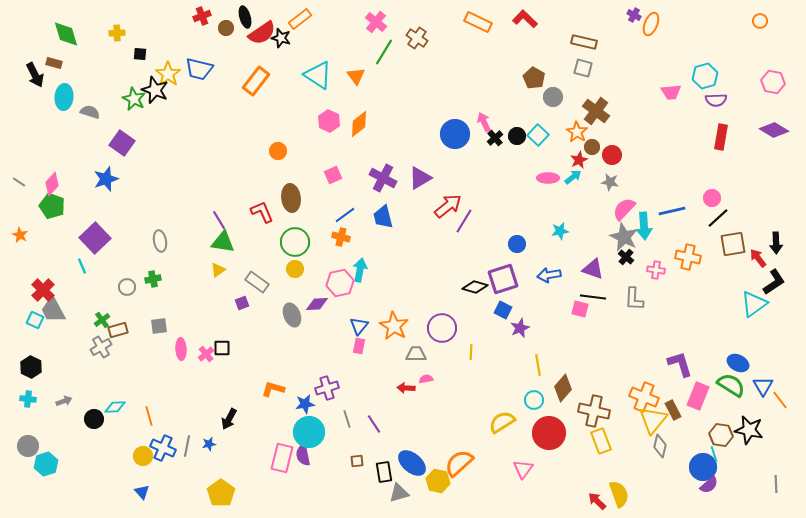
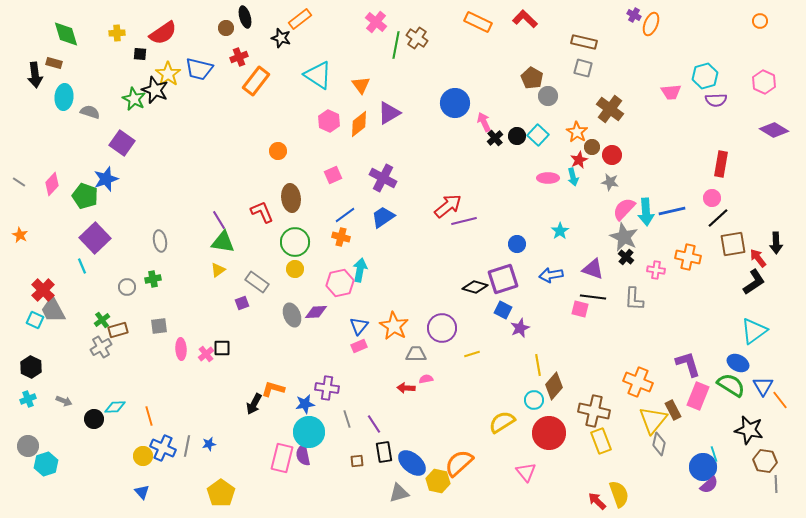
red cross at (202, 16): moved 37 px right, 41 px down
red semicircle at (262, 33): moved 99 px left
green line at (384, 52): moved 12 px right, 7 px up; rotated 20 degrees counterclockwise
black arrow at (35, 75): rotated 20 degrees clockwise
orange triangle at (356, 76): moved 5 px right, 9 px down
brown pentagon at (534, 78): moved 2 px left
pink hexagon at (773, 82): moved 9 px left; rotated 15 degrees clockwise
gray circle at (553, 97): moved 5 px left, 1 px up
brown cross at (596, 111): moved 14 px right, 2 px up
blue circle at (455, 134): moved 31 px up
red rectangle at (721, 137): moved 27 px down
cyan arrow at (573, 177): rotated 114 degrees clockwise
purple triangle at (420, 178): moved 31 px left, 65 px up
green pentagon at (52, 206): moved 33 px right, 10 px up
blue trapezoid at (383, 217): rotated 70 degrees clockwise
purple line at (464, 221): rotated 45 degrees clockwise
cyan arrow at (644, 226): moved 2 px right, 14 px up
cyan star at (560, 231): rotated 24 degrees counterclockwise
blue arrow at (549, 275): moved 2 px right
black L-shape at (774, 282): moved 20 px left
purple diamond at (317, 304): moved 1 px left, 8 px down
cyan triangle at (754, 304): moved 27 px down
pink rectangle at (359, 346): rotated 56 degrees clockwise
yellow line at (471, 352): moved 1 px right, 2 px down; rotated 70 degrees clockwise
purple L-shape at (680, 364): moved 8 px right
purple cross at (327, 388): rotated 25 degrees clockwise
brown diamond at (563, 388): moved 9 px left, 2 px up
orange cross at (644, 397): moved 6 px left, 15 px up
cyan cross at (28, 399): rotated 28 degrees counterclockwise
gray arrow at (64, 401): rotated 42 degrees clockwise
black arrow at (229, 419): moved 25 px right, 15 px up
brown hexagon at (721, 435): moved 44 px right, 26 px down
gray diamond at (660, 446): moved 1 px left, 2 px up
pink triangle at (523, 469): moved 3 px right, 3 px down; rotated 15 degrees counterclockwise
black rectangle at (384, 472): moved 20 px up
